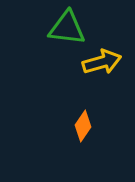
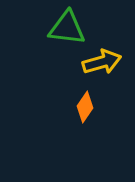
orange diamond: moved 2 px right, 19 px up
